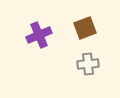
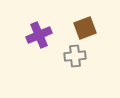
gray cross: moved 13 px left, 8 px up
